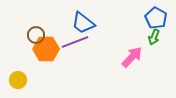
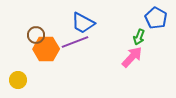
blue trapezoid: rotated 10 degrees counterclockwise
green arrow: moved 15 px left
